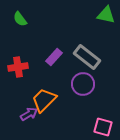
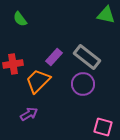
red cross: moved 5 px left, 3 px up
orange trapezoid: moved 6 px left, 19 px up
